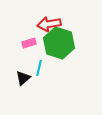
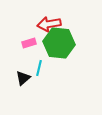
green hexagon: rotated 12 degrees counterclockwise
